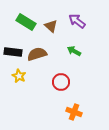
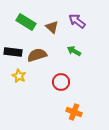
brown triangle: moved 1 px right, 1 px down
brown semicircle: moved 1 px down
